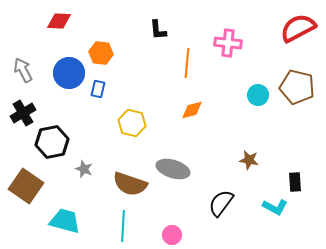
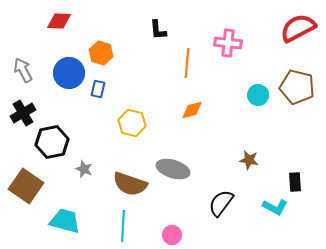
orange hexagon: rotated 10 degrees clockwise
